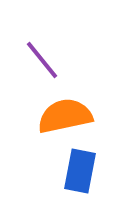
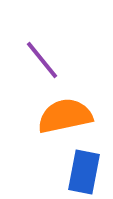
blue rectangle: moved 4 px right, 1 px down
